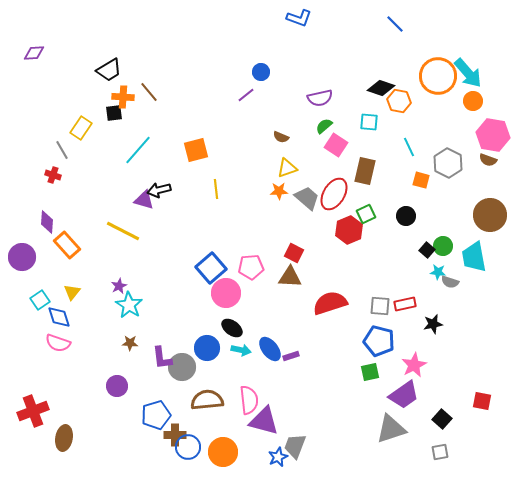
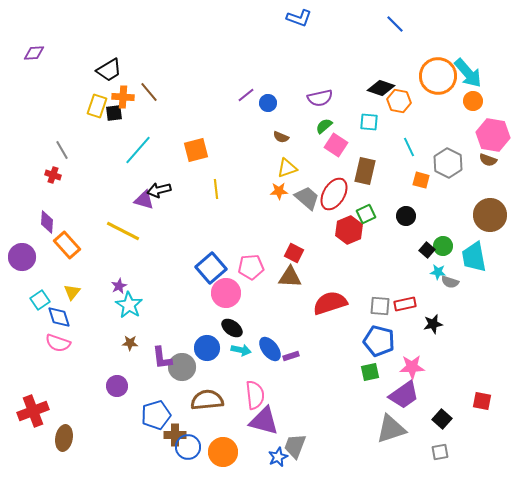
blue circle at (261, 72): moved 7 px right, 31 px down
yellow rectangle at (81, 128): moved 16 px right, 22 px up; rotated 15 degrees counterclockwise
pink star at (414, 365): moved 2 px left, 2 px down; rotated 25 degrees clockwise
pink semicircle at (249, 400): moved 6 px right, 5 px up
